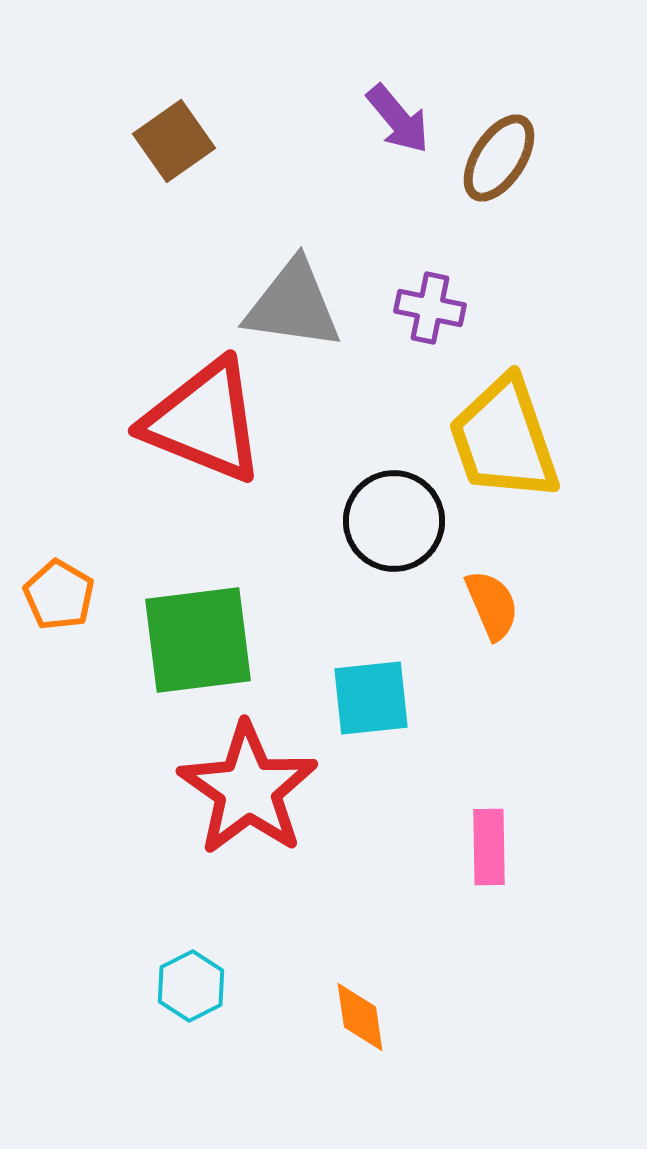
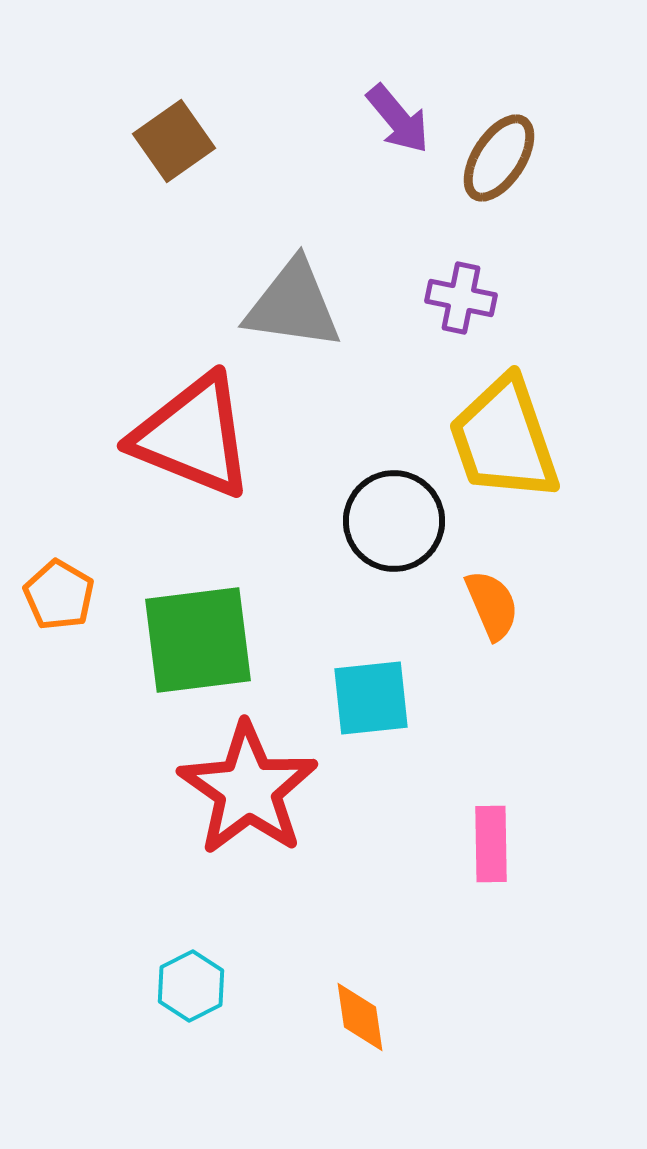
purple cross: moved 31 px right, 10 px up
red triangle: moved 11 px left, 15 px down
pink rectangle: moved 2 px right, 3 px up
